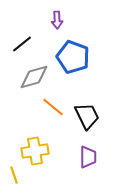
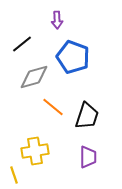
black trapezoid: rotated 44 degrees clockwise
